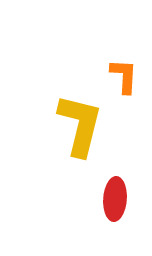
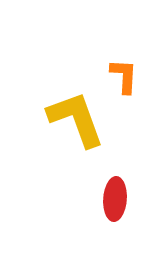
yellow L-shape: moved 4 px left, 6 px up; rotated 34 degrees counterclockwise
